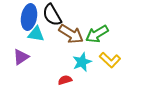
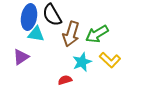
brown arrow: rotated 75 degrees clockwise
